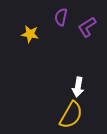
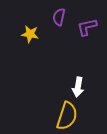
purple semicircle: moved 2 px left
purple L-shape: rotated 20 degrees clockwise
yellow semicircle: moved 4 px left, 1 px down; rotated 12 degrees counterclockwise
